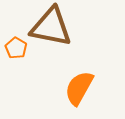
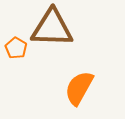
brown triangle: moved 1 px right, 1 px down; rotated 9 degrees counterclockwise
